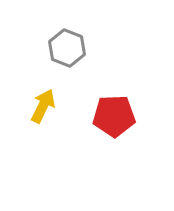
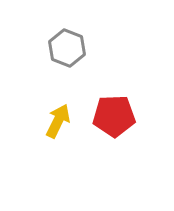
yellow arrow: moved 15 px right, 15 px down
